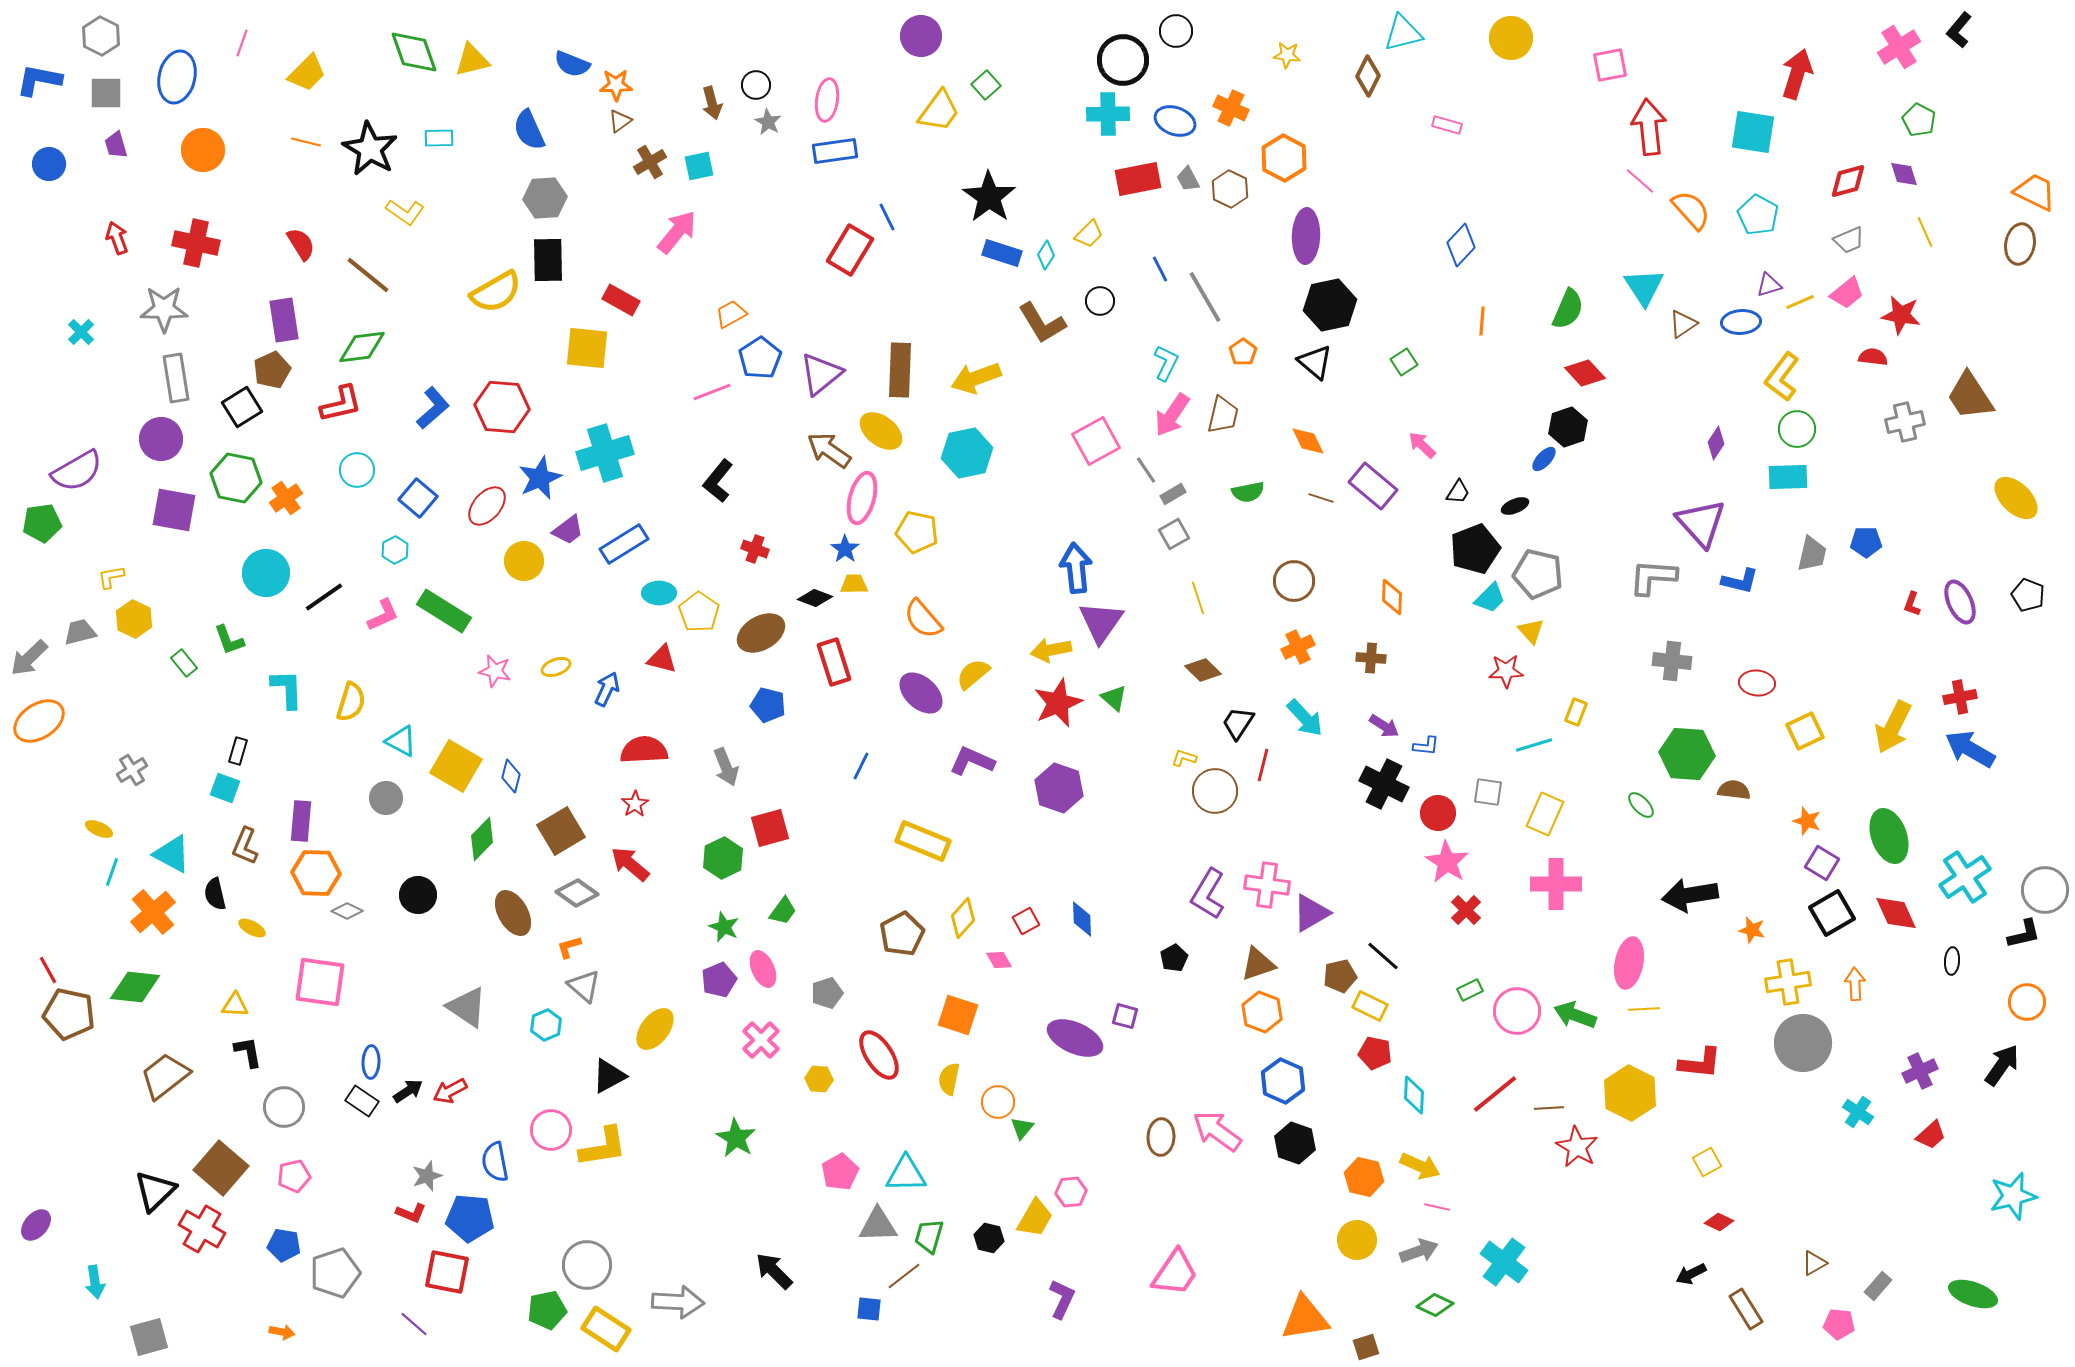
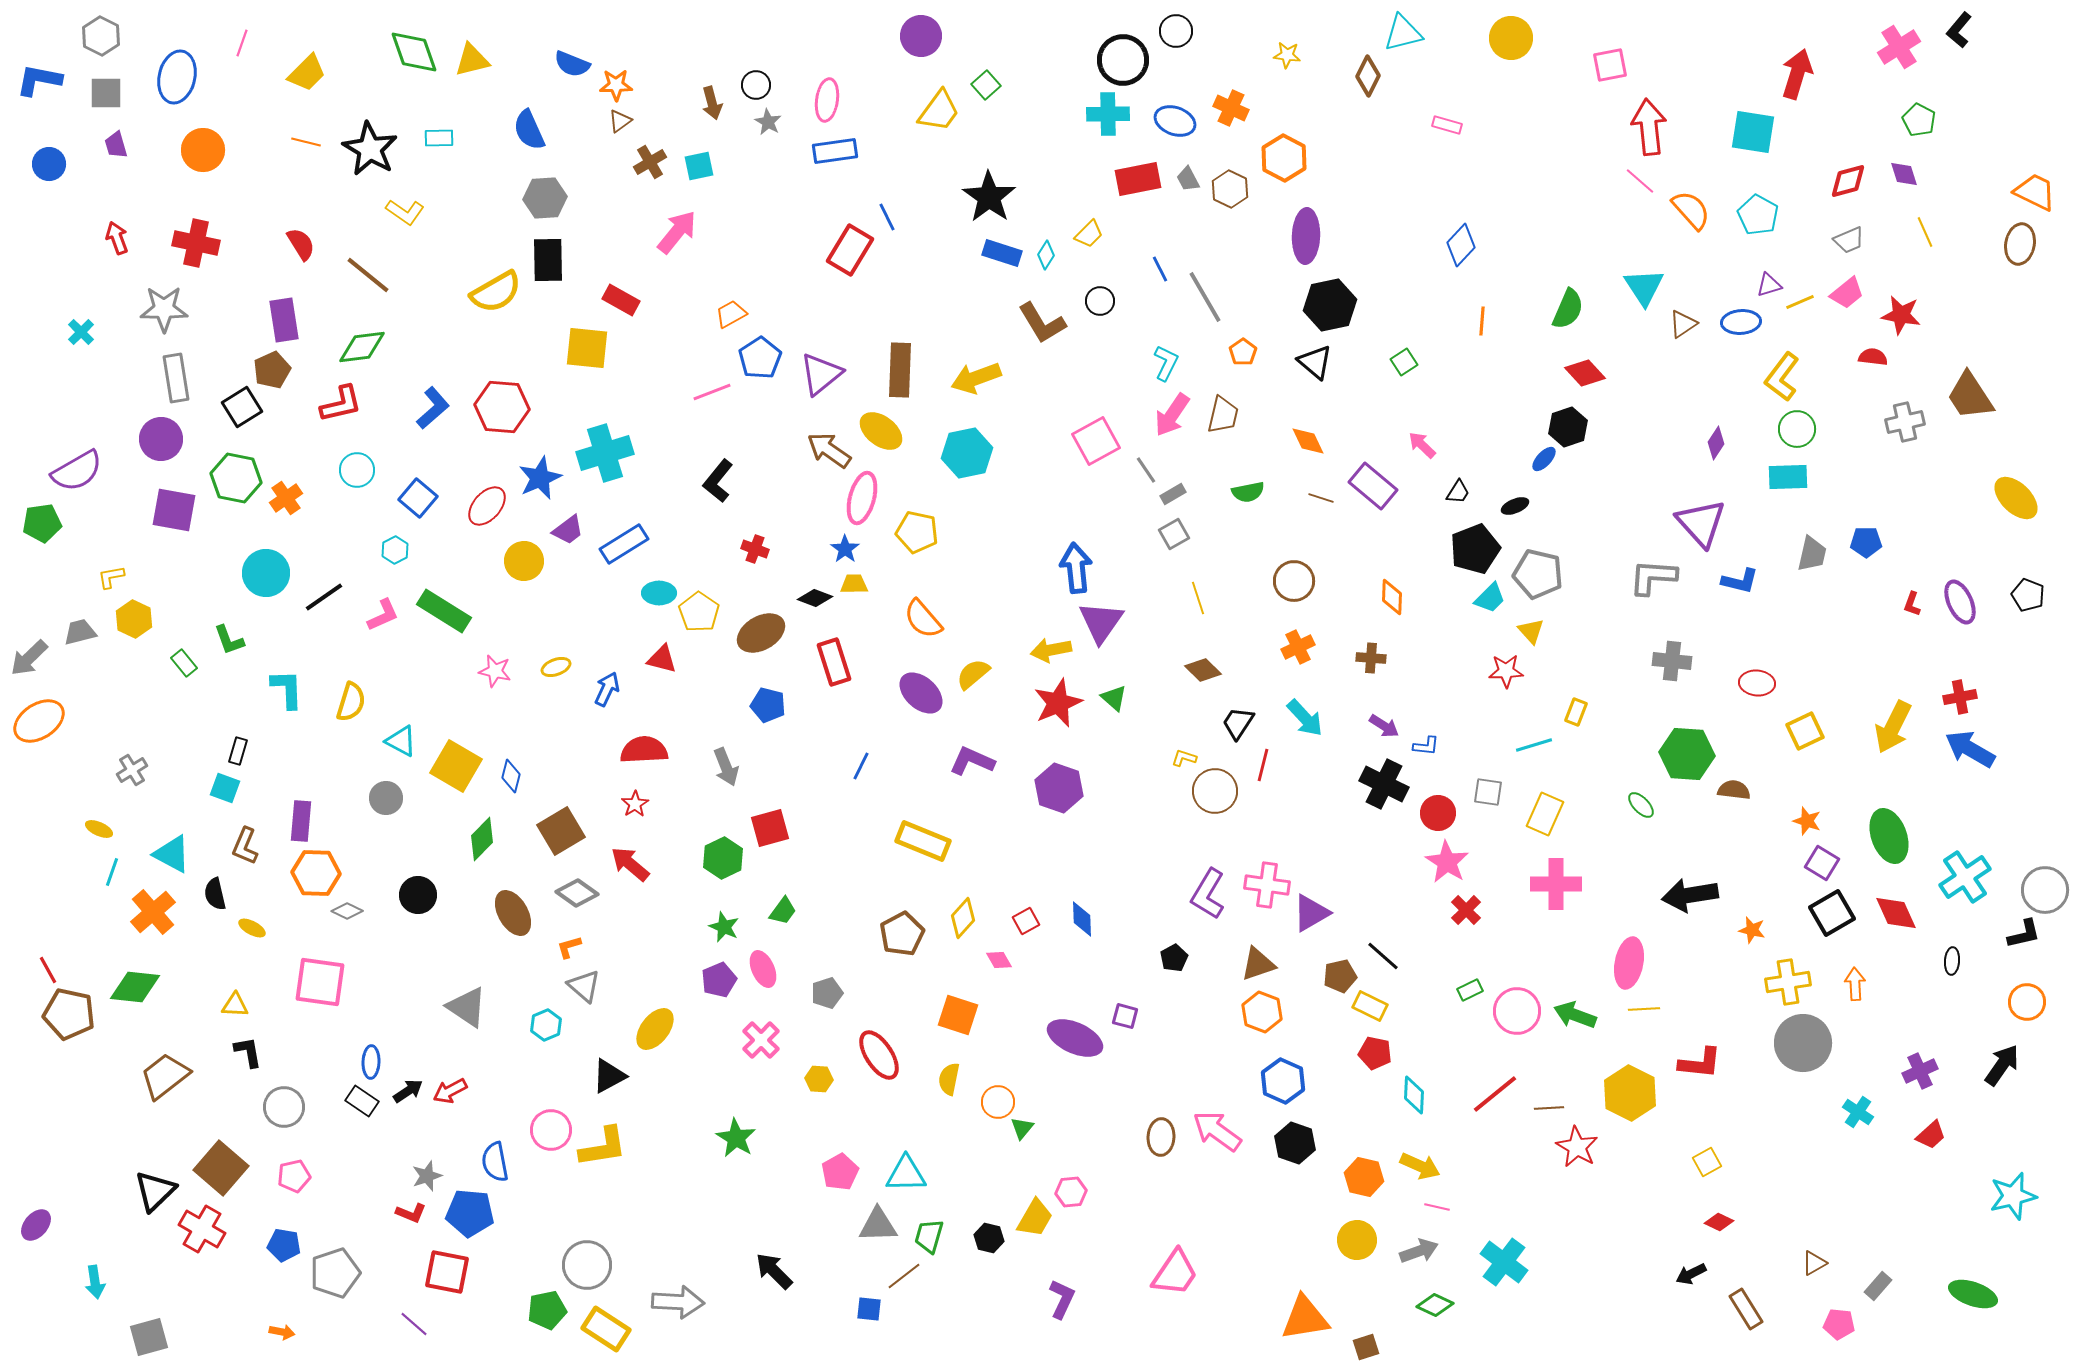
blue pentagon at (470, 1218): moved 5 px up
